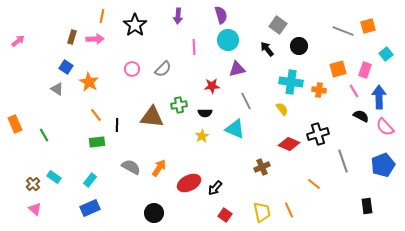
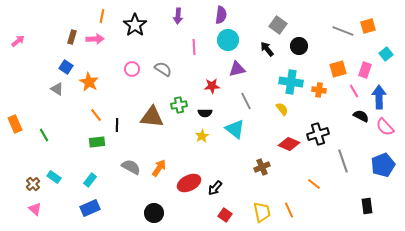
purple semicircle at (221, 15): rotated 24 degrees clockwise
gray semicircle at (163, 69): rotated 102 degrees counterclockwise
cyan triangle at (235, 129): rotated 15 degrees clockwise
